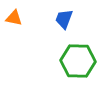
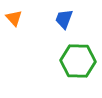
orange triangle: rotated 36 degrees clockwise
